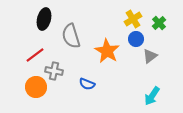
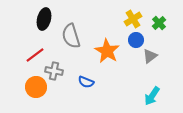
blue circle: moved 1 px down
blue semicircle: moved 1 px left, 2 px up
